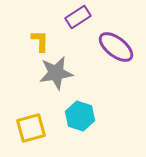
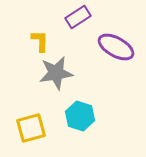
purple ellipse: rotated 9 degrees counterclockwise
